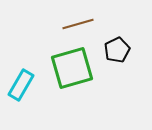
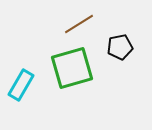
brown line: moved 1 px right; rotated 16 degrees counterclockwise
black pentagon: moved 3 px right, 3 px up; rotated 15 degrees clockwise
